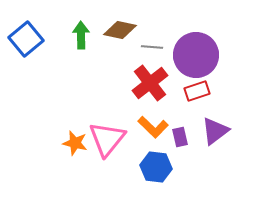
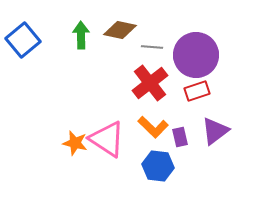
blue square: moved 3 px left, 1 px down
pink triangle: rotated 36 degrees counterclockwise
blue hexagon: moved 2 px right, 1 px up
